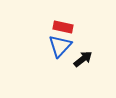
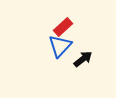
red rectangle: rotated 54 degrees counterclockwise
